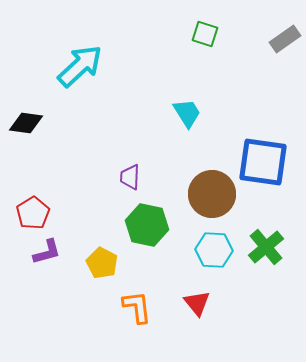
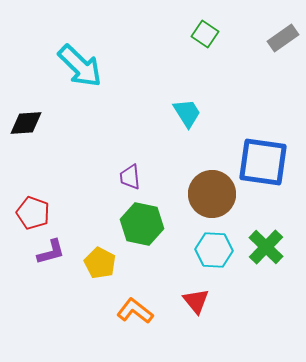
green square: rotated 16 degrees clockwise
gray rectangle: moved 2 px left, 1 px up
cyan arrow: rotated 87 degrees clockwise
black diamond: rotated 12 degrees counterclockwise
purple trapezoid: rotated 8 degrees counterclockwise
red pentagon: rotated 20 degrees counterclockwise
green hexagon: moved 5 px left, 1 px up
green cross: rotated 6 degrees counterclockwise
purple L-shape: moved 4 px right
yellow pentagon: moved 2 px left
red triangle: moved 1 px left, 2 px up
orange L-shape: moved 2 px left, 4 px down; rotated 45 degrees counterclockwise
